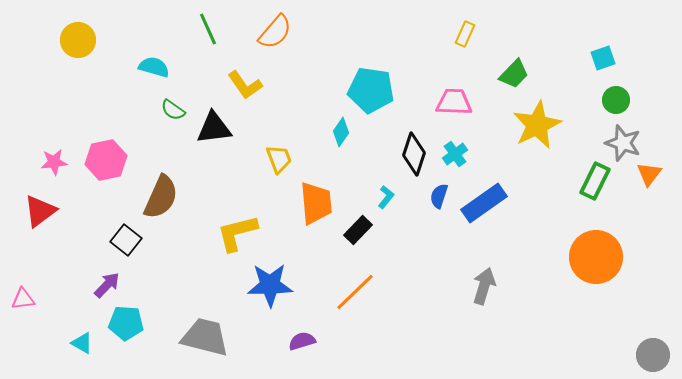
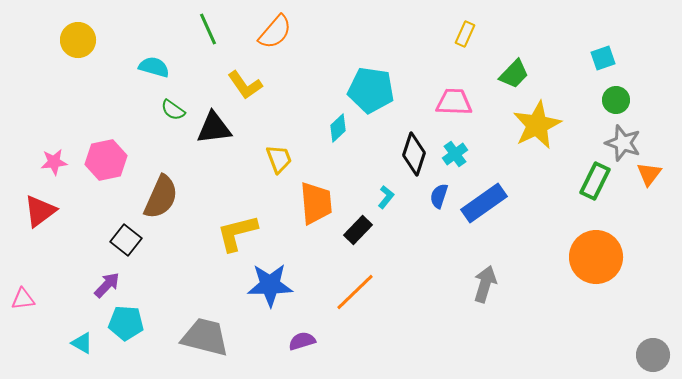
cyan diamond at (341, 132): moved 3 px left, 4 px up; rotated 12 degrees clockwise
gray arrow at (484, 286): moved 1 px right, 2 px up
